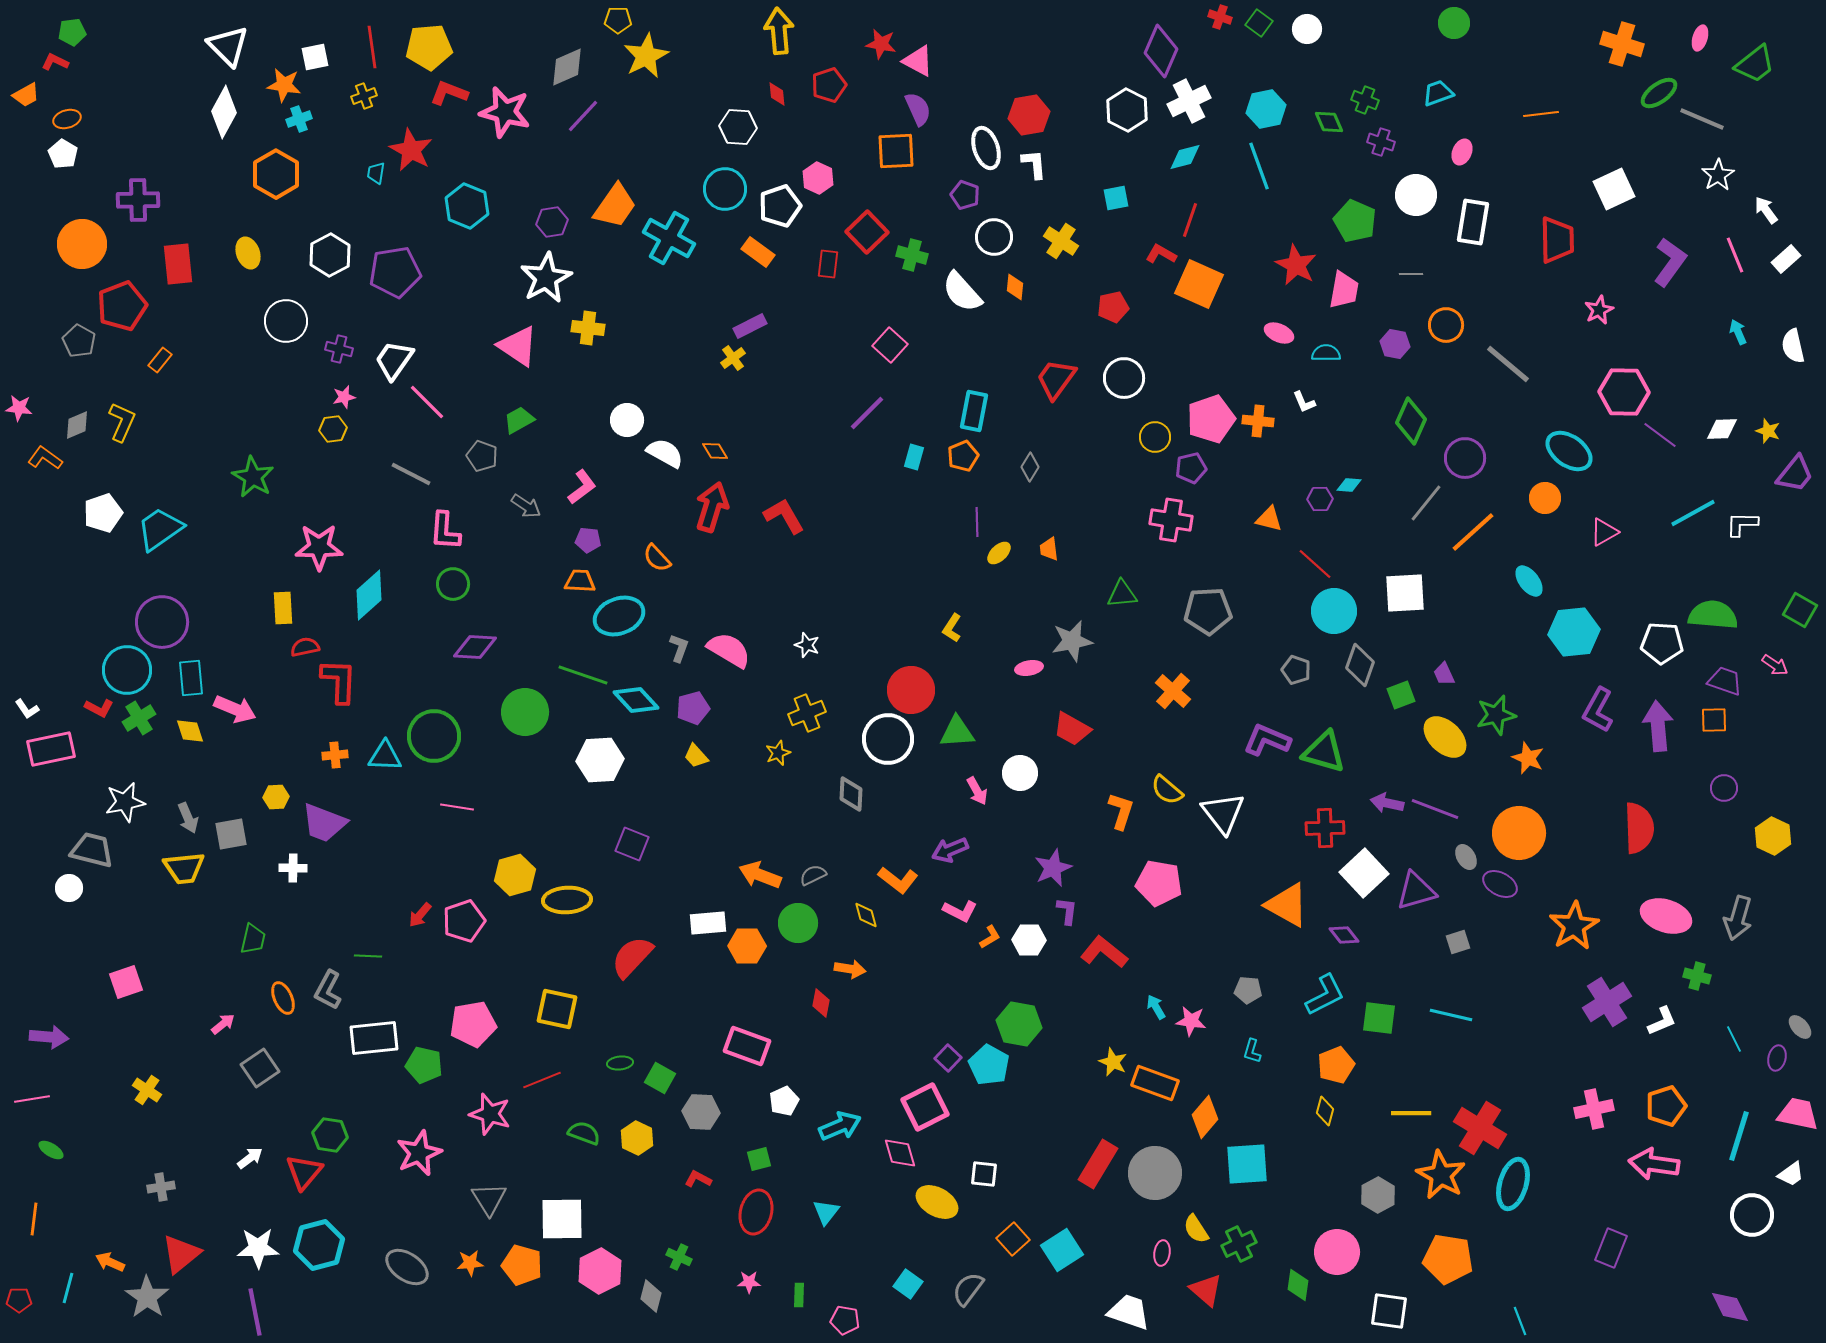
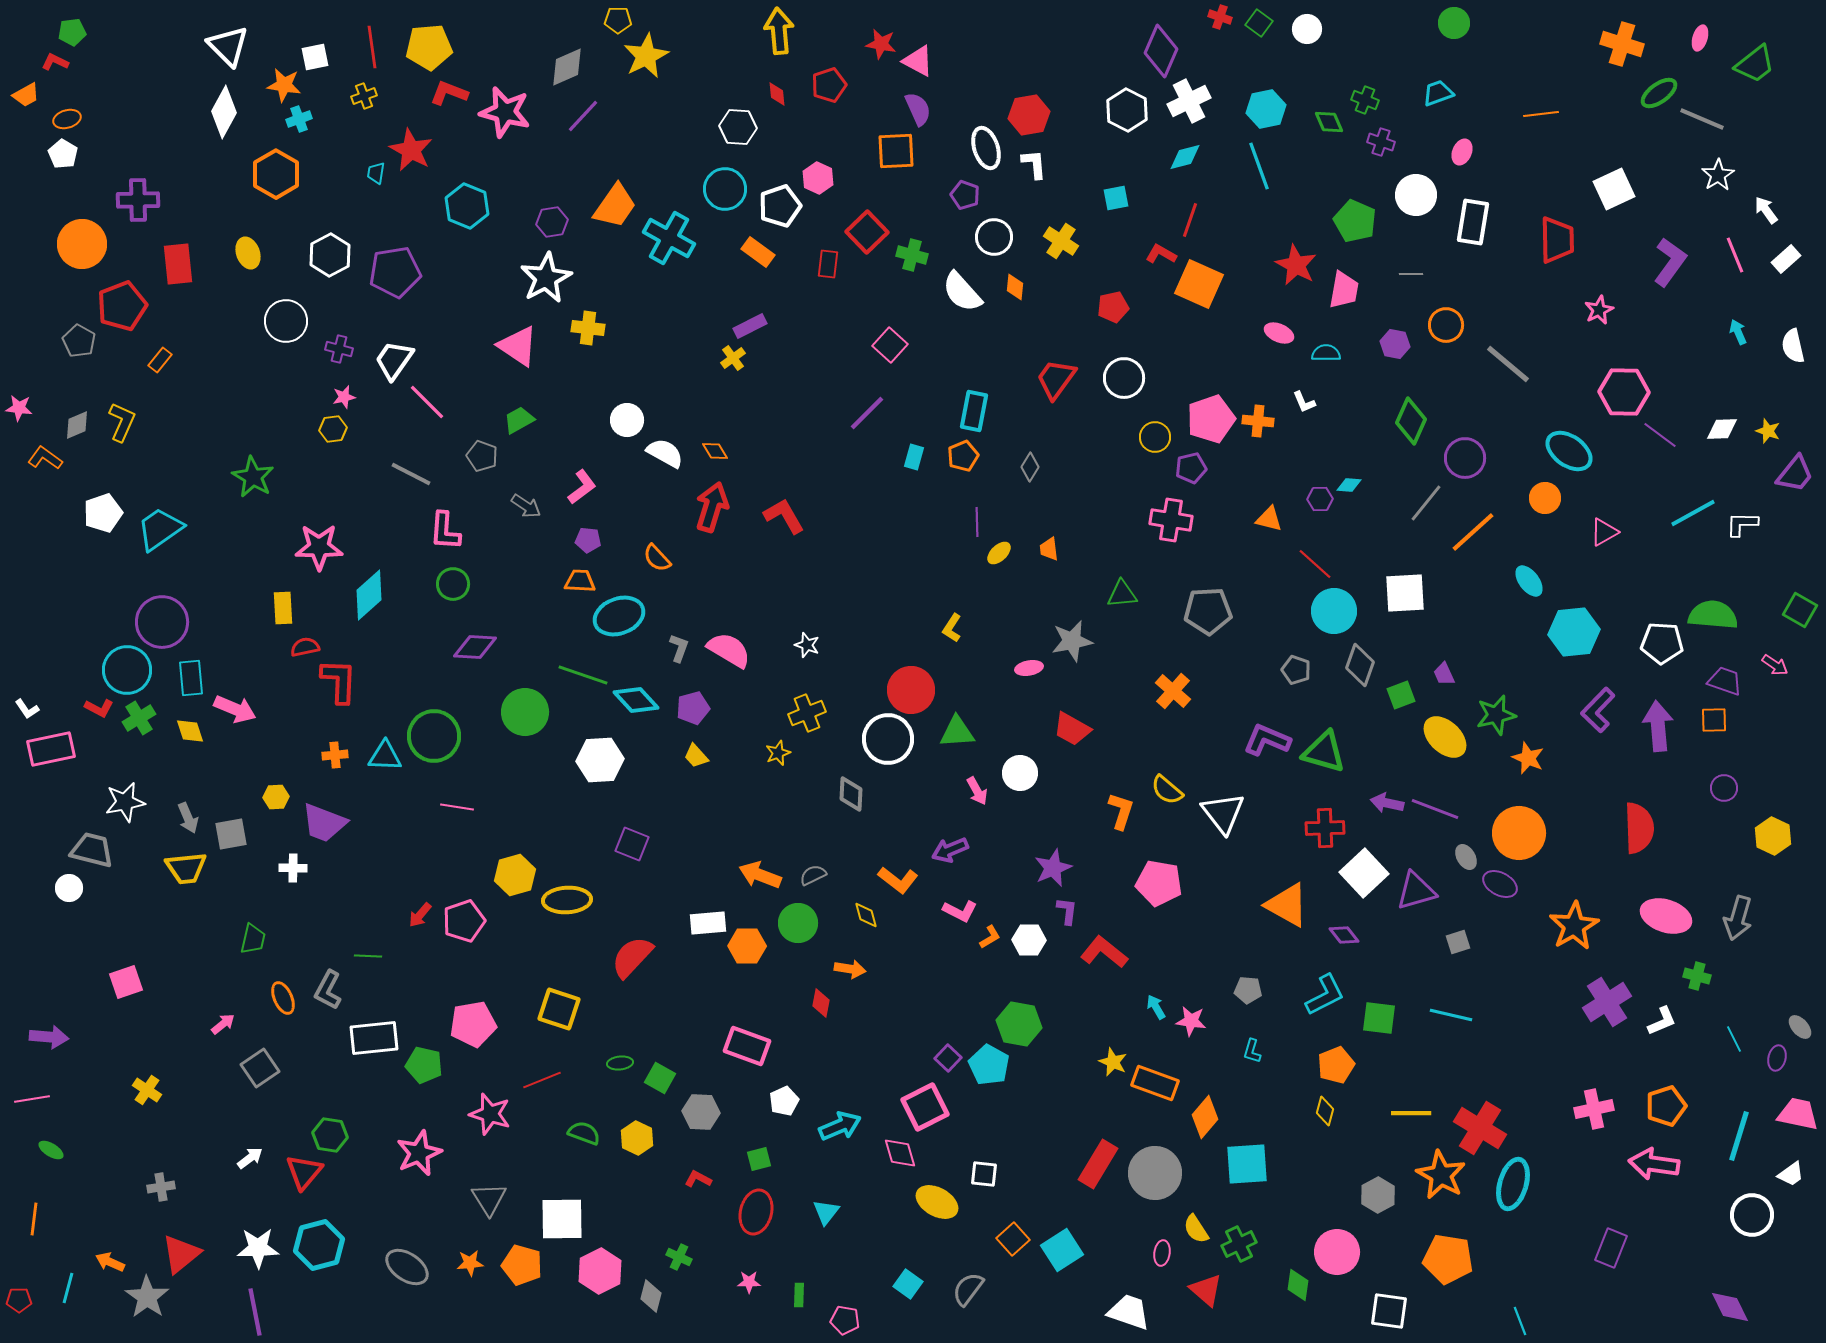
purple L-shape at (1598, 710): rotated 15 degrees clockwise
yellow trapezoid at (184, 868): moved 2 px right
yellow square at (557, 1009): moved 2 px right; rotated 6 degrees clockwise
